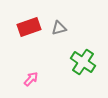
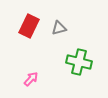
red rectangle: moved 1 px up; rotated 45 degrees counterclockwise
green cross: moved 4 px left; rotated 20 degrees counterclockwise
